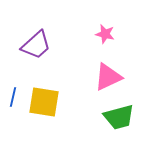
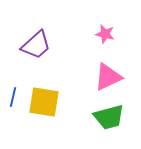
green trapezoid: moved 10 px left
